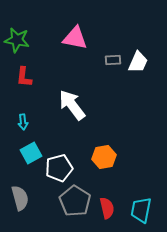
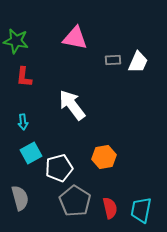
green star: moved 1 px left, 1 px down
red semicircle: moved 3 px right
